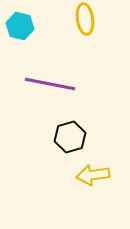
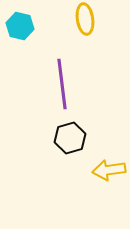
purple line: moved 12 px right; rotated 72 degrees clockwise
black hexagon: moved 1 px down
yellow arrow: moved 16 px right, 5 px up
